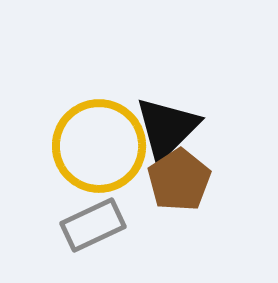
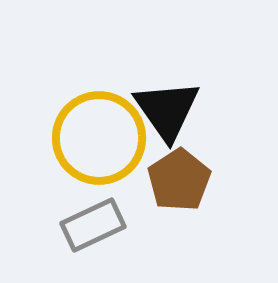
black triangle: moved 18 px up; rotated 20 degrees counterclockwise
yellow circle: moved 8 px up
